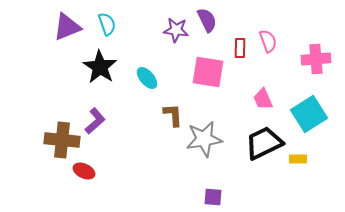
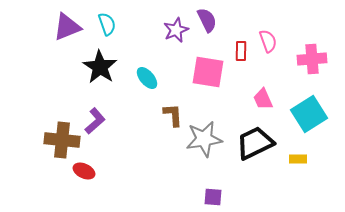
purple star: rotated 30 degrees counterclockwise
red rectangle: moved 1 px right, 3 px down
pink cross: moved 4 px left
black trapezoid: moved 9 px left
